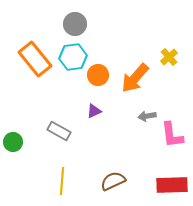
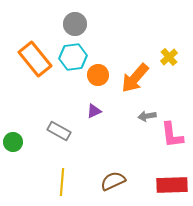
yellow line: moved 1 px down
